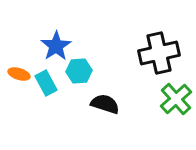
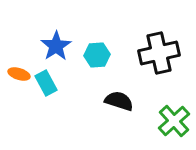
cyan hexagon: moved 18 px right, 16 px up
green cross: moved 2 px left, 22 px down
black semicircle: moved 14 px right, 3 px up
